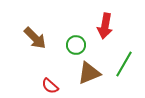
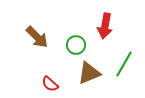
brown arrow: moved 2 px right, 1 px up
red semicircle: moved 2 px up
